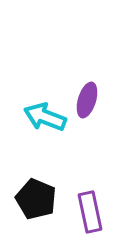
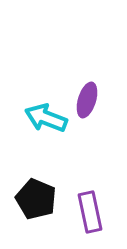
cyan arrow: moved 1 px right, 1 px down
